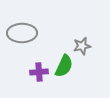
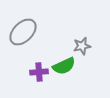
gray ellipse: moved 1 px right, 1 px up; rotated 44 degrees counterclockwise
green semicircle: rotated 40 degrees clockwise
